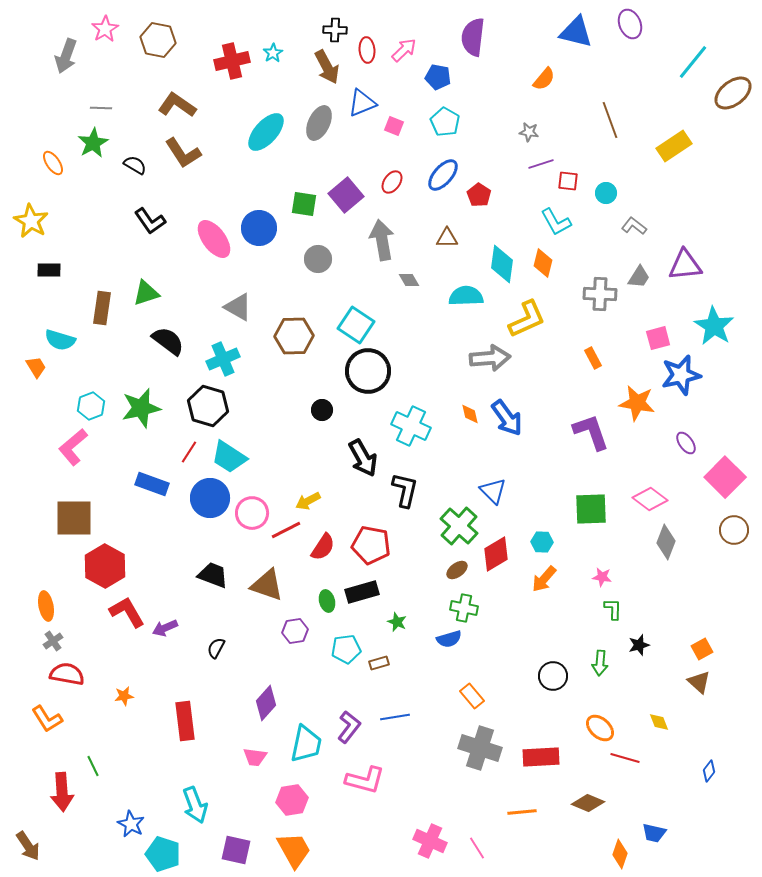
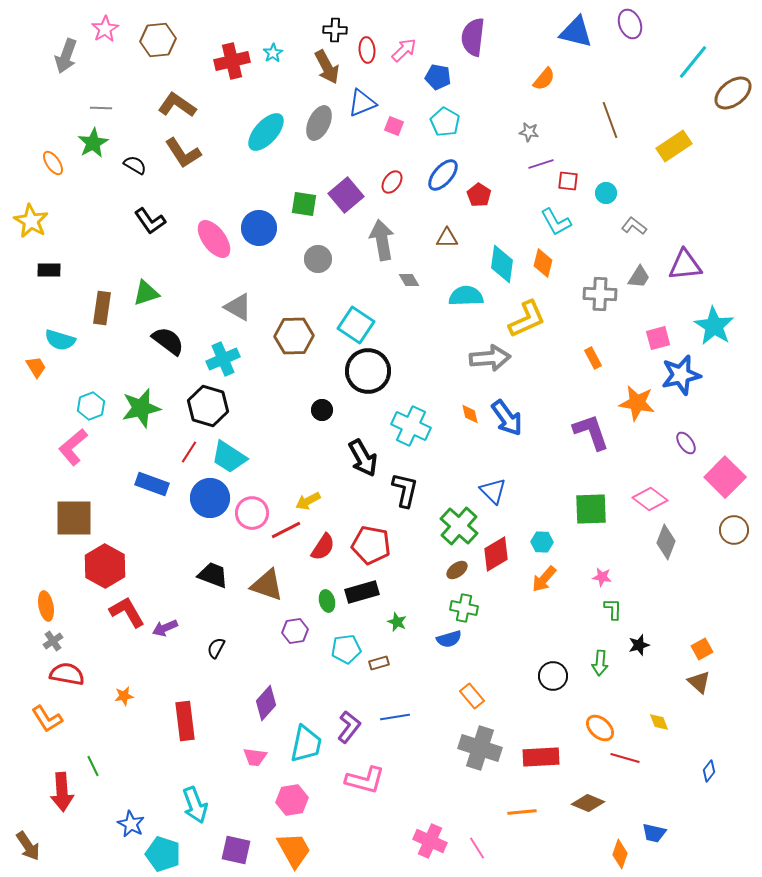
brown hexagon at (158, 40): rotated 16 degrees counterclockwise
